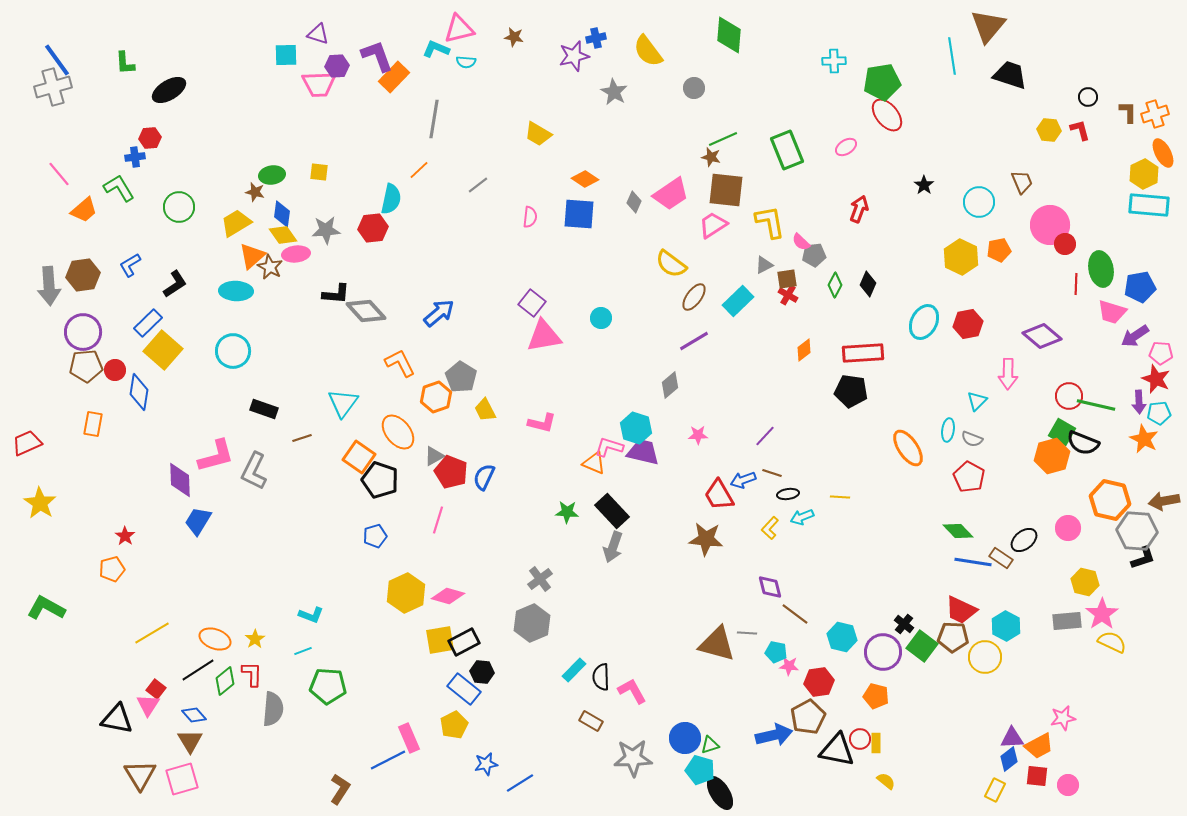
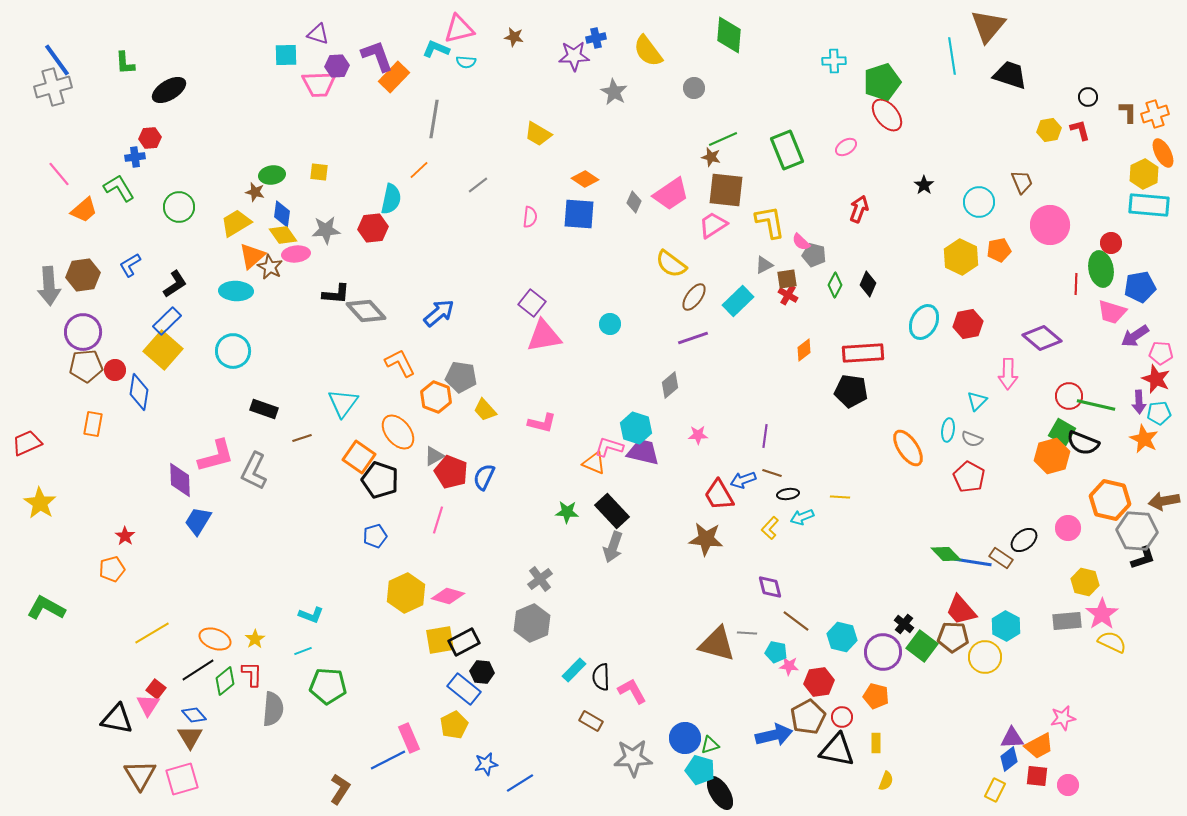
purple star at (574, 56): rotated 12 degrees clockwise
green pentagon at (882, 82): rotated 9 degrees counterclockwise
yellow hexagon at (1049, 130): rotated 15 degrees counterclockwise
red circle at (1065, 244): moved 46 px right, 1 px up
gray pentagon at (814, 255): rotated 20 degrees clockwise
cyan circle at (601, 318): moved 9 px right, 6 px down
blue rectangle at (148, 323): moved 19 px right, 2 px up
purple diamond at (1042, 336): moved 2 px down
purple line at (694, 341): moved 1 px left, 3 px up; rotated 12 degrees clockwise
gray pentagon at (461, 377): rotated 24 degrees counterclockwise
orange hexagon at (436, 397): rotated 20 degrees counterclockwise
yellow trapezoid at (485, 410): rotated 15 degrees counterclockwise
purple line at (765, 436): rotated 35 degrees counterclockwise
green diamond at (958, 531): moved 12 px left, 23 px down
red trapezoid at (961, 610): rotated 24 degrees clockwise
brown line at (795, 614): moved 1 px right, 7 px down
red circle at (860, 739): moved 18 px left, 22 px up
brown triangle at (190, 741): moved 4 px up
yellow semicircle at (886, 781): rotated 72 degrees clockwise
